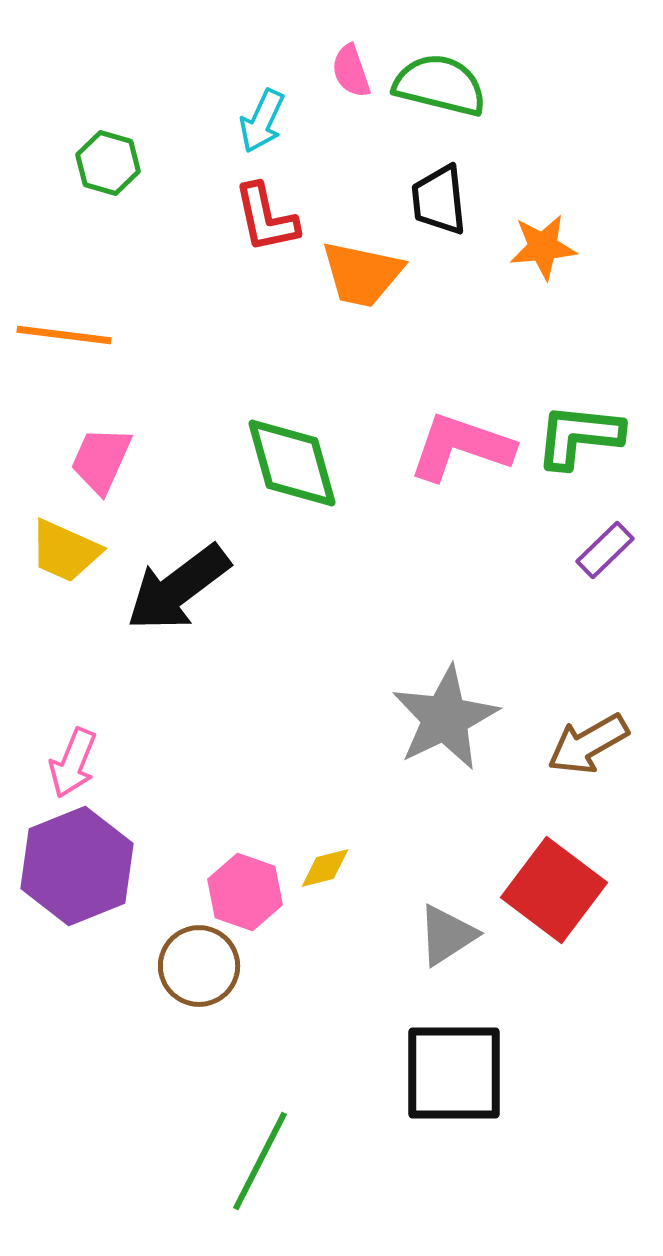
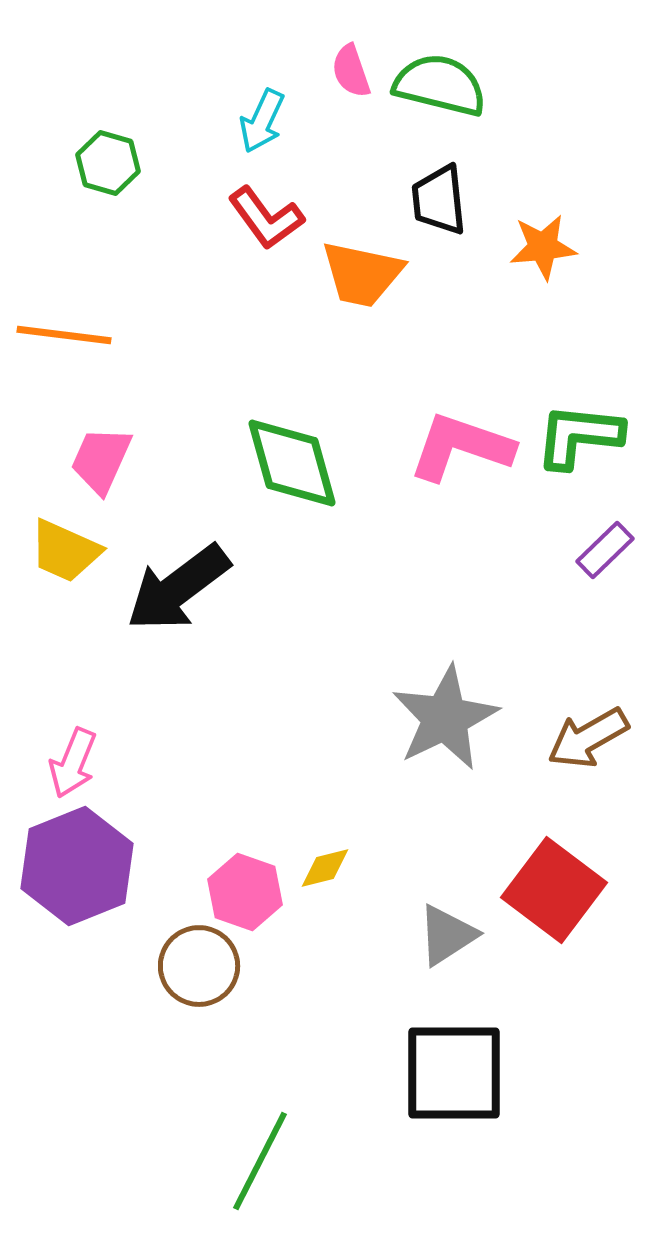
red L-shape: rotated 24 degrees counterclockwise
brown arrow: moved 6 px up
